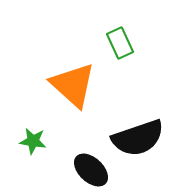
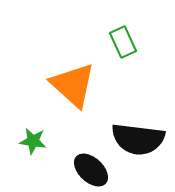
green rectangle: moved 3 px right, 1 px up
black semicircle: moved 1 px down; rotated 26 degrees clockwise
